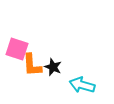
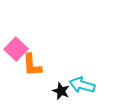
pink square: moved 1 px left; rotated 25 degrees clockwise
black star: moved 8 px right, 24 px down
